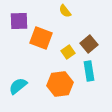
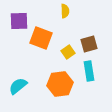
yellow semicircle: rotated 144 degrees counterclockwise
brown square: rotated 24 degrees clockwise
